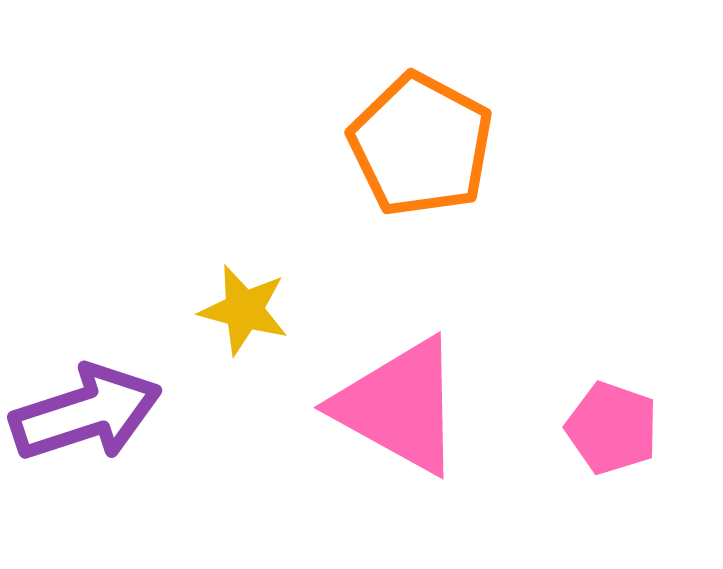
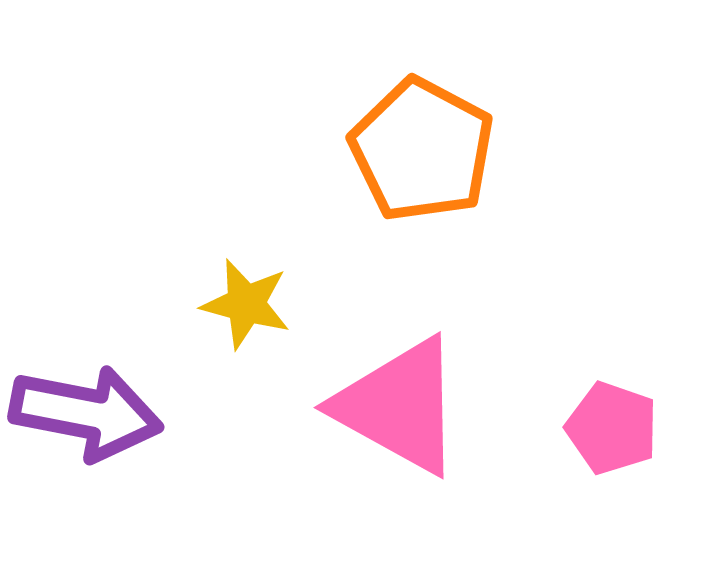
orange pentagon: moved 1 px right, 5 px down
yellow star: moved 2 px right, 6 px up
purple arrow: rotated 29 degrees clockwise
